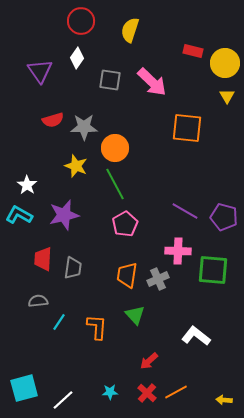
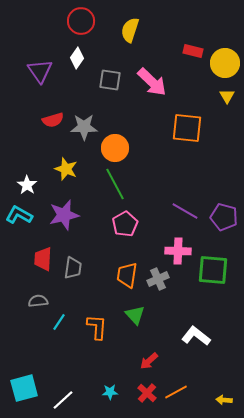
yellow star: moved 10 px left, 3 px down
